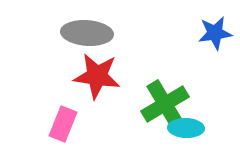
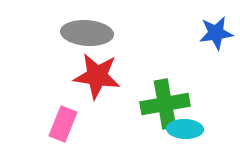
blue star: moved 1 px right
green cross: rotated 21 degrees clockwise
cyan ellipse: moved 1 px left, 1 px down
